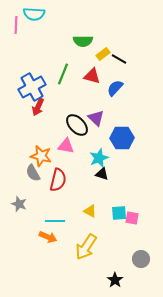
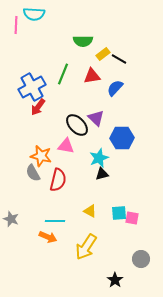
red triangle: rotated 24 degrees counterclockwise
red arrow: rotated 12 degrees clockwise
black triangle: rotated 32 degrees counterclockwise
gray star: moved 8 px left, 15 px down
